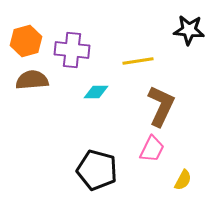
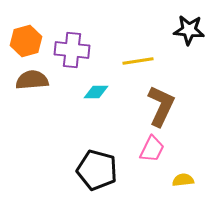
yellow semicircle: rotated 125 degrees counterclockwise
